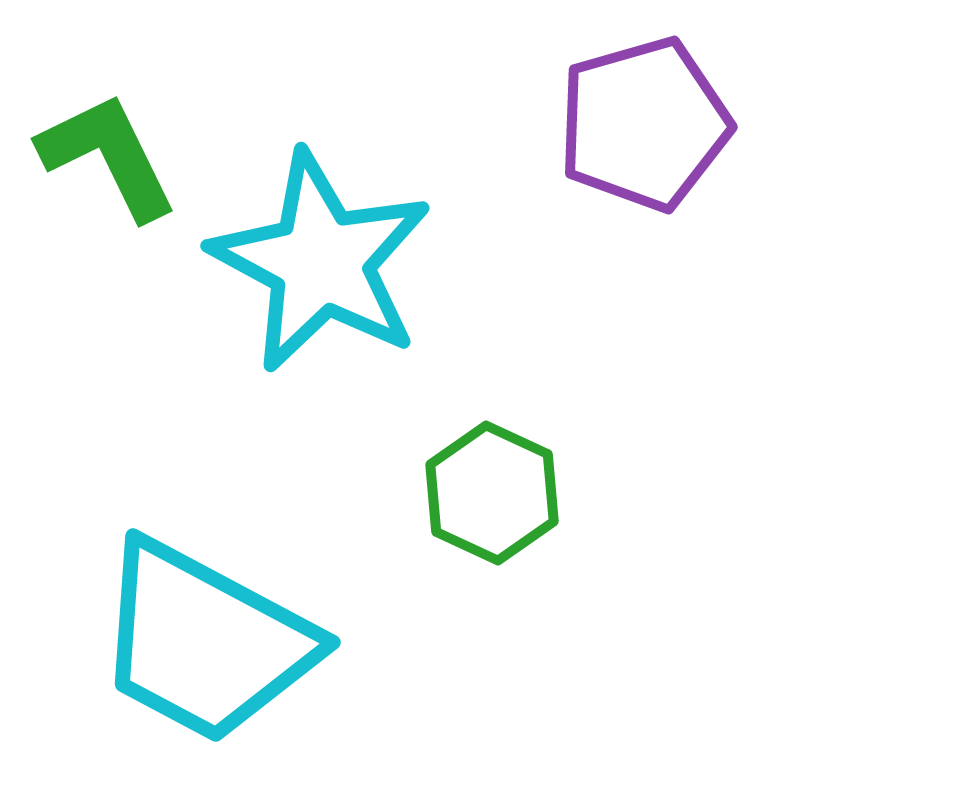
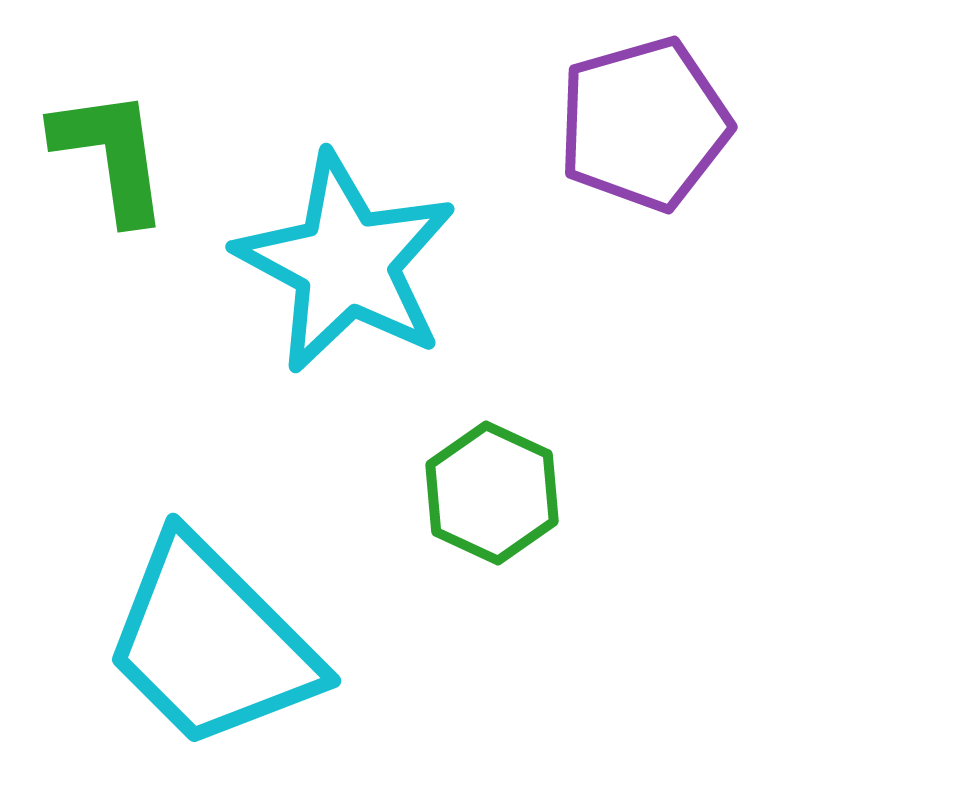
green L-shape: moved 3 px right, 1 px up; rotated 18 degrees clockwise
cyan star: moved 25 px right, 1 px down
cyan trapezoid: moved 6 px right, 1 px down; rotated 17 degrees clockwise
